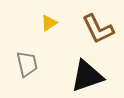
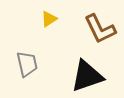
yellow triangle: moved 4 px up
brown L-shape: moved 2 px right
